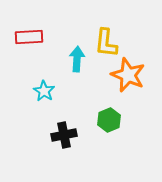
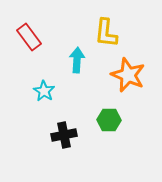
red rectangle: rotated 56 degrees clockwise
yellow L-shape: moved 10 px up
cyan arrow: moved 1 px down
green hexagon: rotated 25 degrees clockwise
